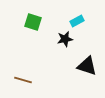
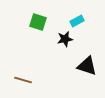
green square: moved 5 px right
